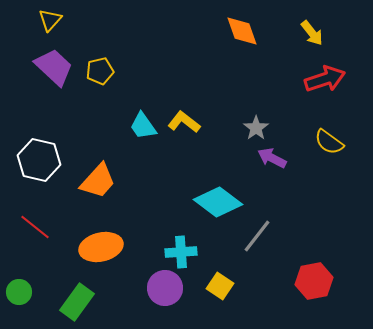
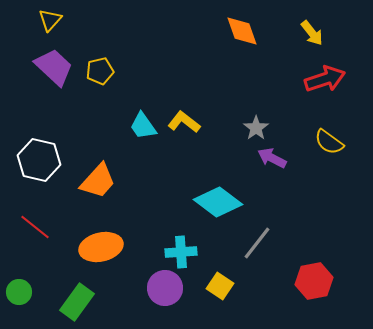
gray line: moved 7 px down
